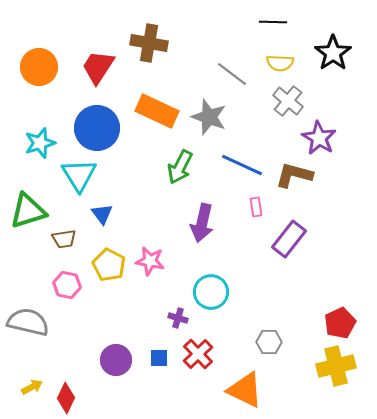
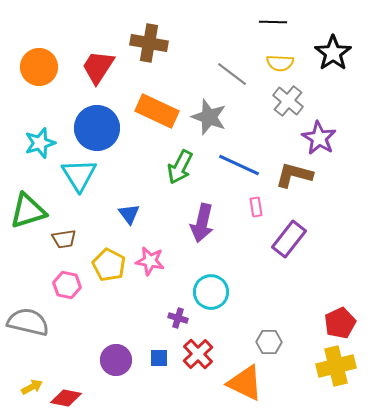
blue line: moved 3 px left
blue triangle: moved 27 px right
orange triangle: moved 7 px up
red diamond: rotated 76 degrees clockwise
